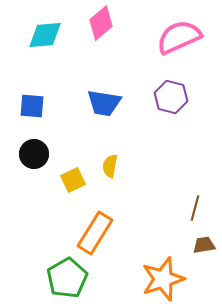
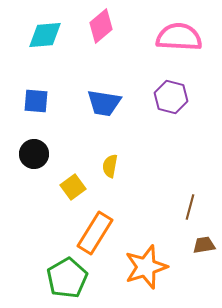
pink diamond: moved 3 px down
pink semicircle: rotated 27 degrees clockwise
blue square: moved 4 px right, 5 px up
yellow square: moved 7 px down; rotated 10 degrees counterclockwise
brown line: moved 5 px left, 1 px up
orange star: moved 17 px left, 12 px up
